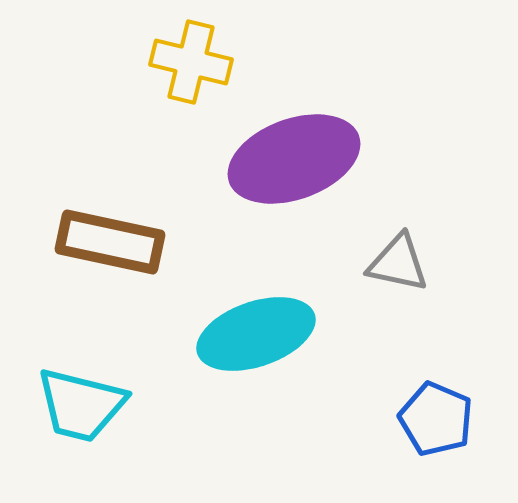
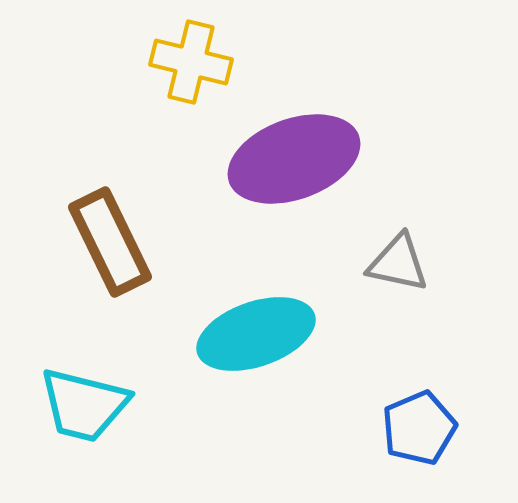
brown rectangle: rotated 52 degrees clockwise
cyan trapezoid: moved 3 px right
blue pentagon: moved 17 px left, 9 px down; rotated 26 degrees clockwise
